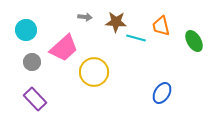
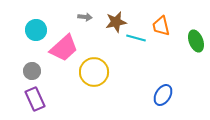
brown star: rotated 15 degrees counterclockwise
cyan circle: moved 10 px right
green ellipse: moved 2 px right; rotated 10 degrees clockwise
gray circle: moved 9 px down
blue ellipse: moved 1 px right, 2 px down
purple rectangle: rotated 20 degrees clockwise
